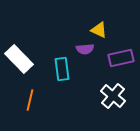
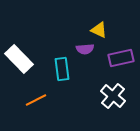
orange line: moved 6 px right; rotated 50 degrees clockwise
